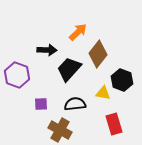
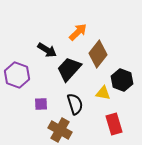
black arrow: rotated 30 degrees clockwise
black semicircle: rotated 80 degrees clockwise
